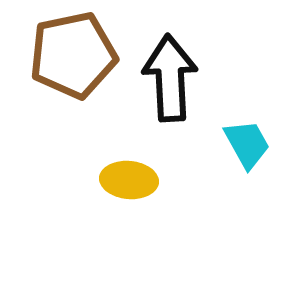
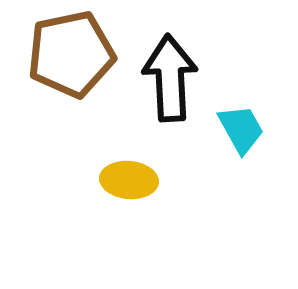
brown pentagon: moved 2 px left, 1 px up
cyan trapezoid: moved 6 px left, 15 px up
